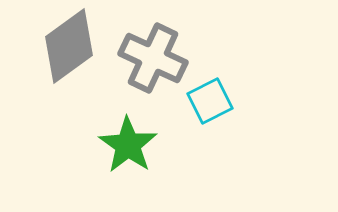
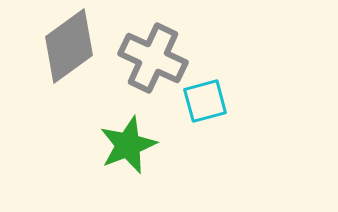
cyan square: moved 5 px left; rotated 12 degrees clockwise
green star: rotated 16 degrees clockwise
